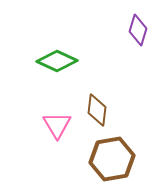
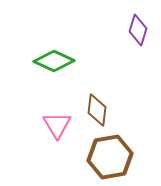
green diamond: moved 3 px left
brown hexagon: moved 2 px left, 2 px up
